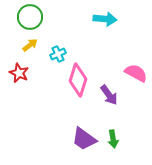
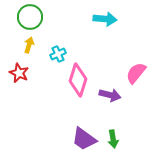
yellow arrow: moved 1 px left; rotated 35 degrees counterclockwise
pink semicircle: rotated 80 degrees counterclockwise
purple arrow: moved 1 px right; rotated 40 degrees counterclockwise
